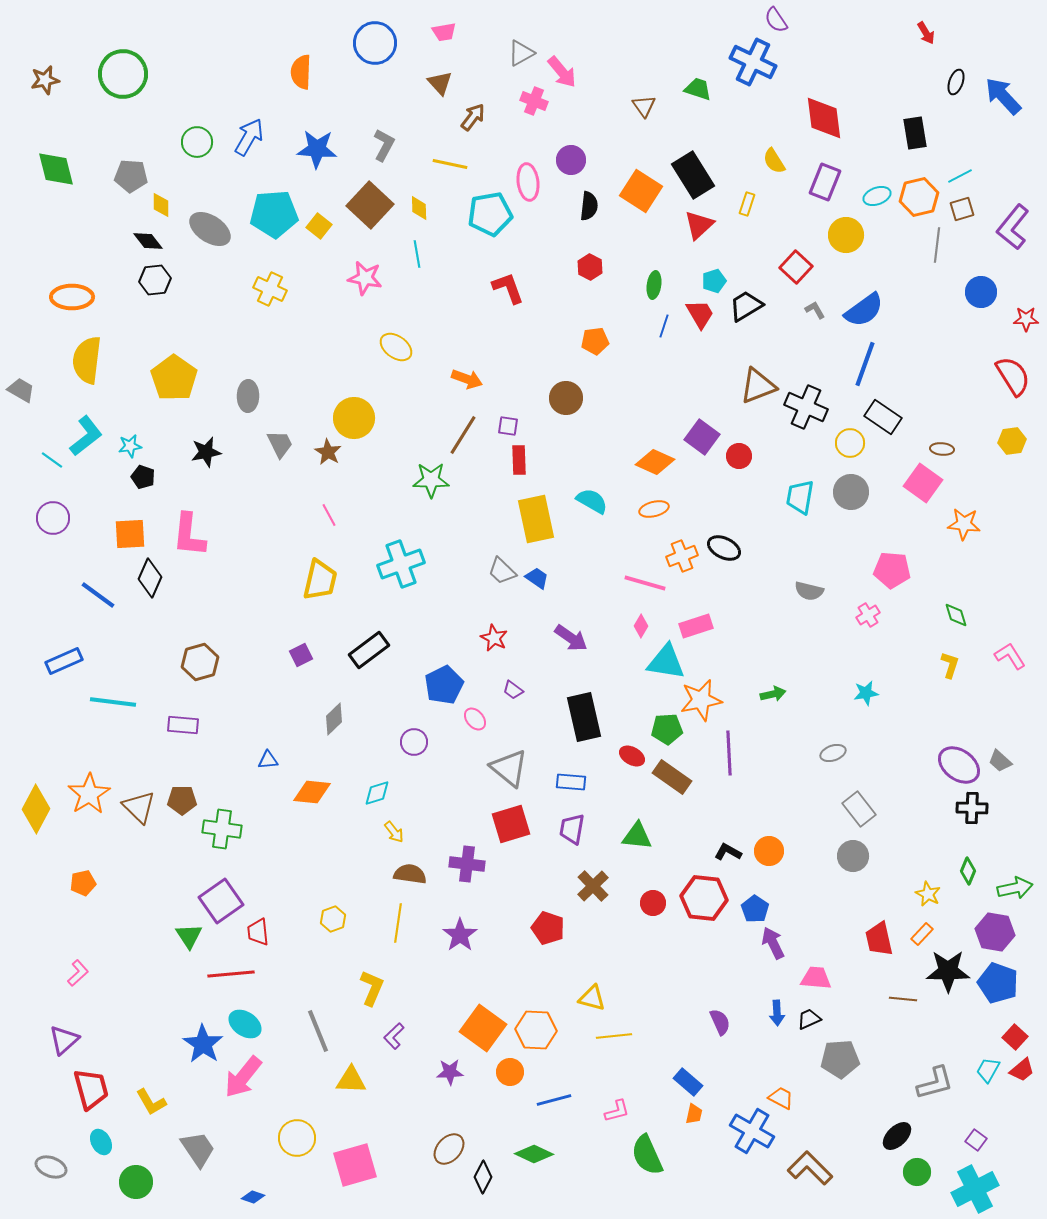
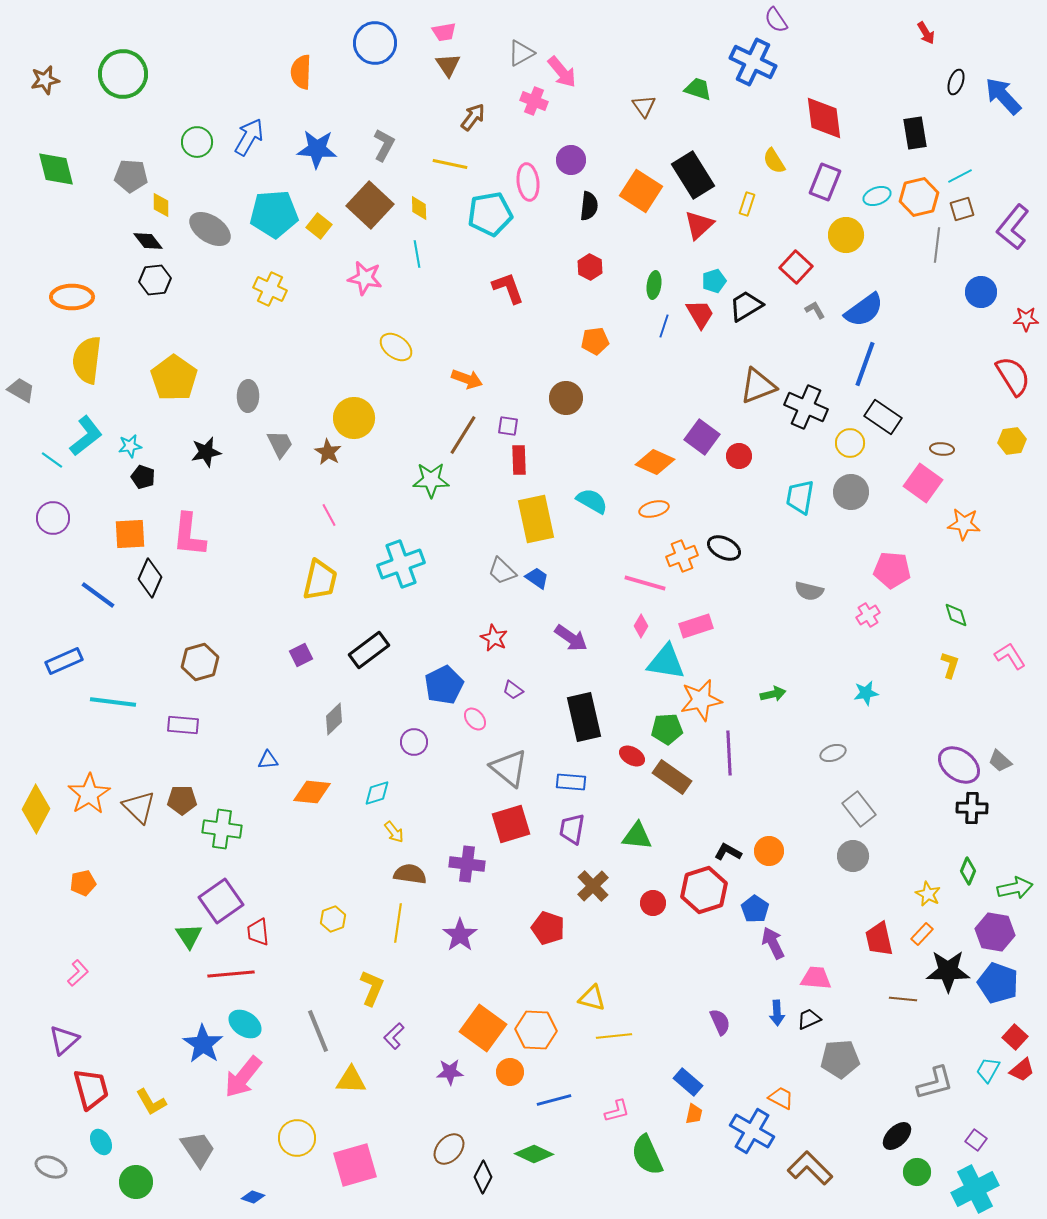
brown triangle at (440, 83): moved 8 px right, 18 px up; rotated 8 degrees clockwise
red hexagon at (704, 898): moved 8 px up; rotated 24 degrees counterclockwise
